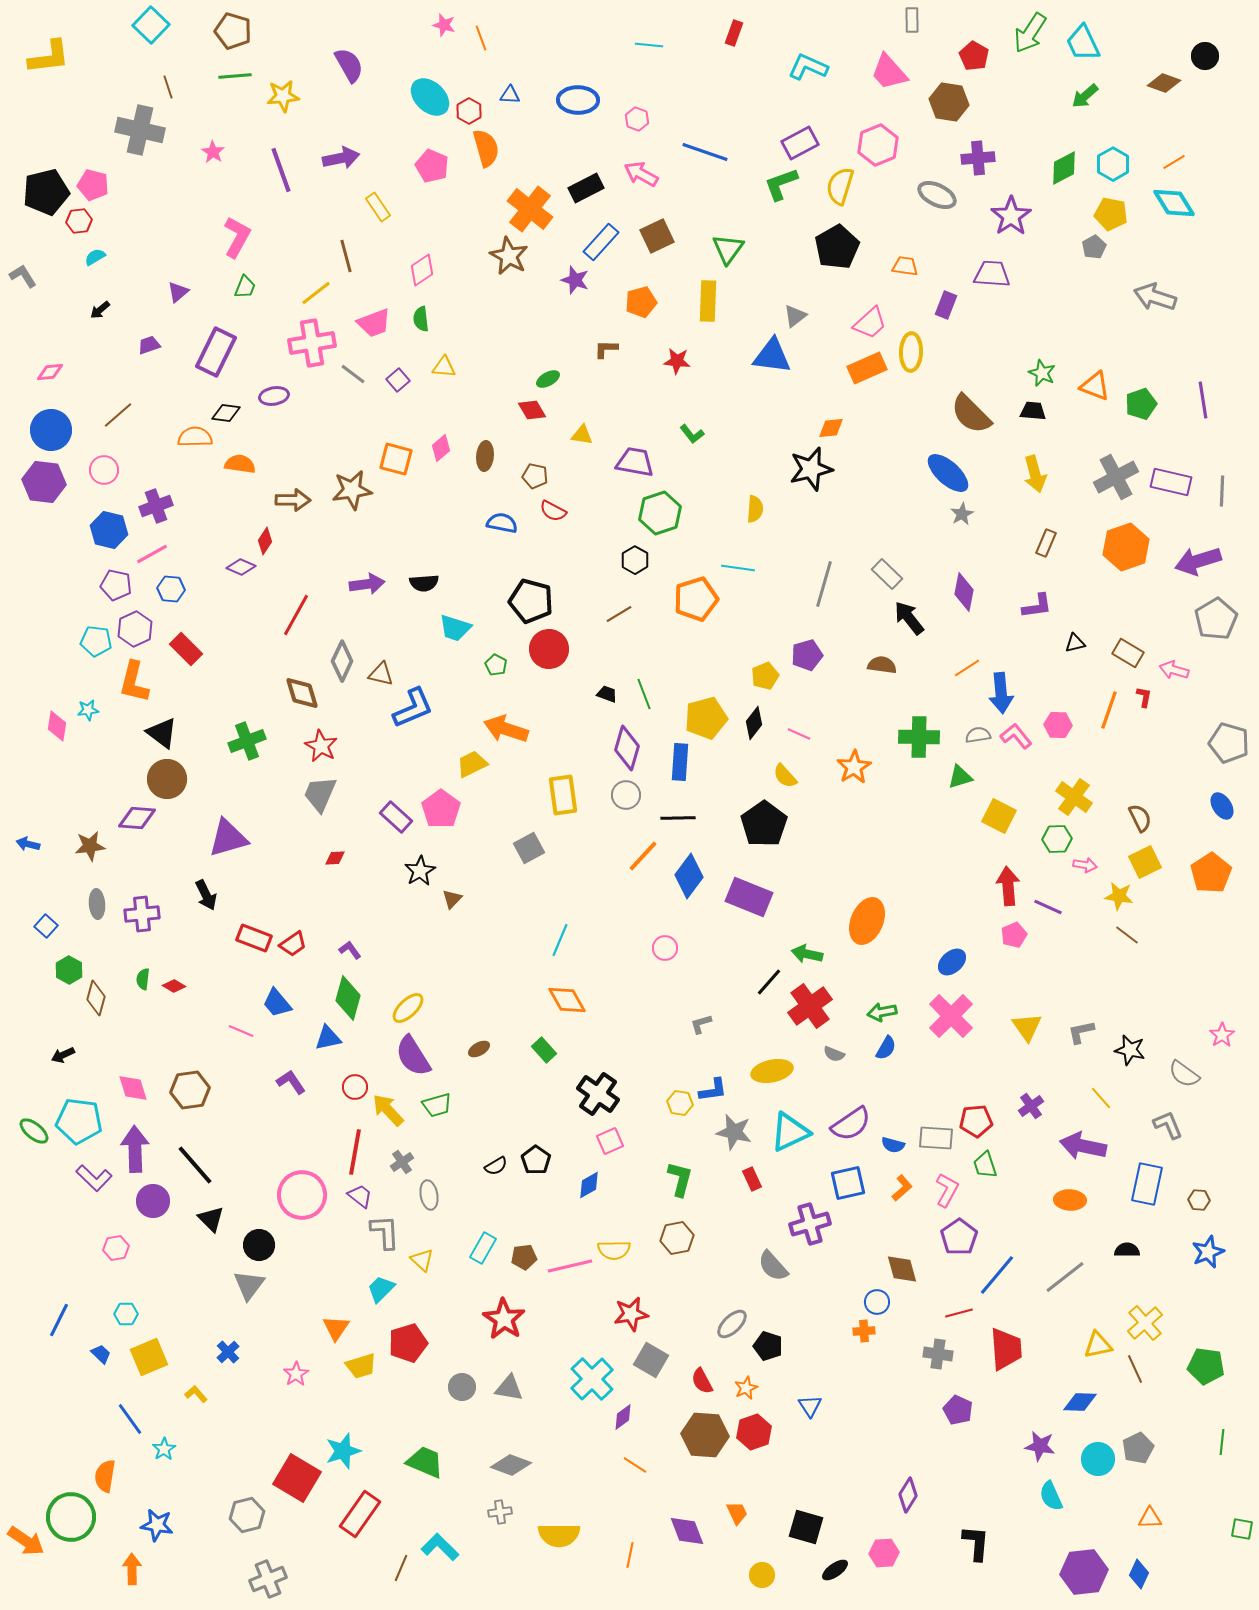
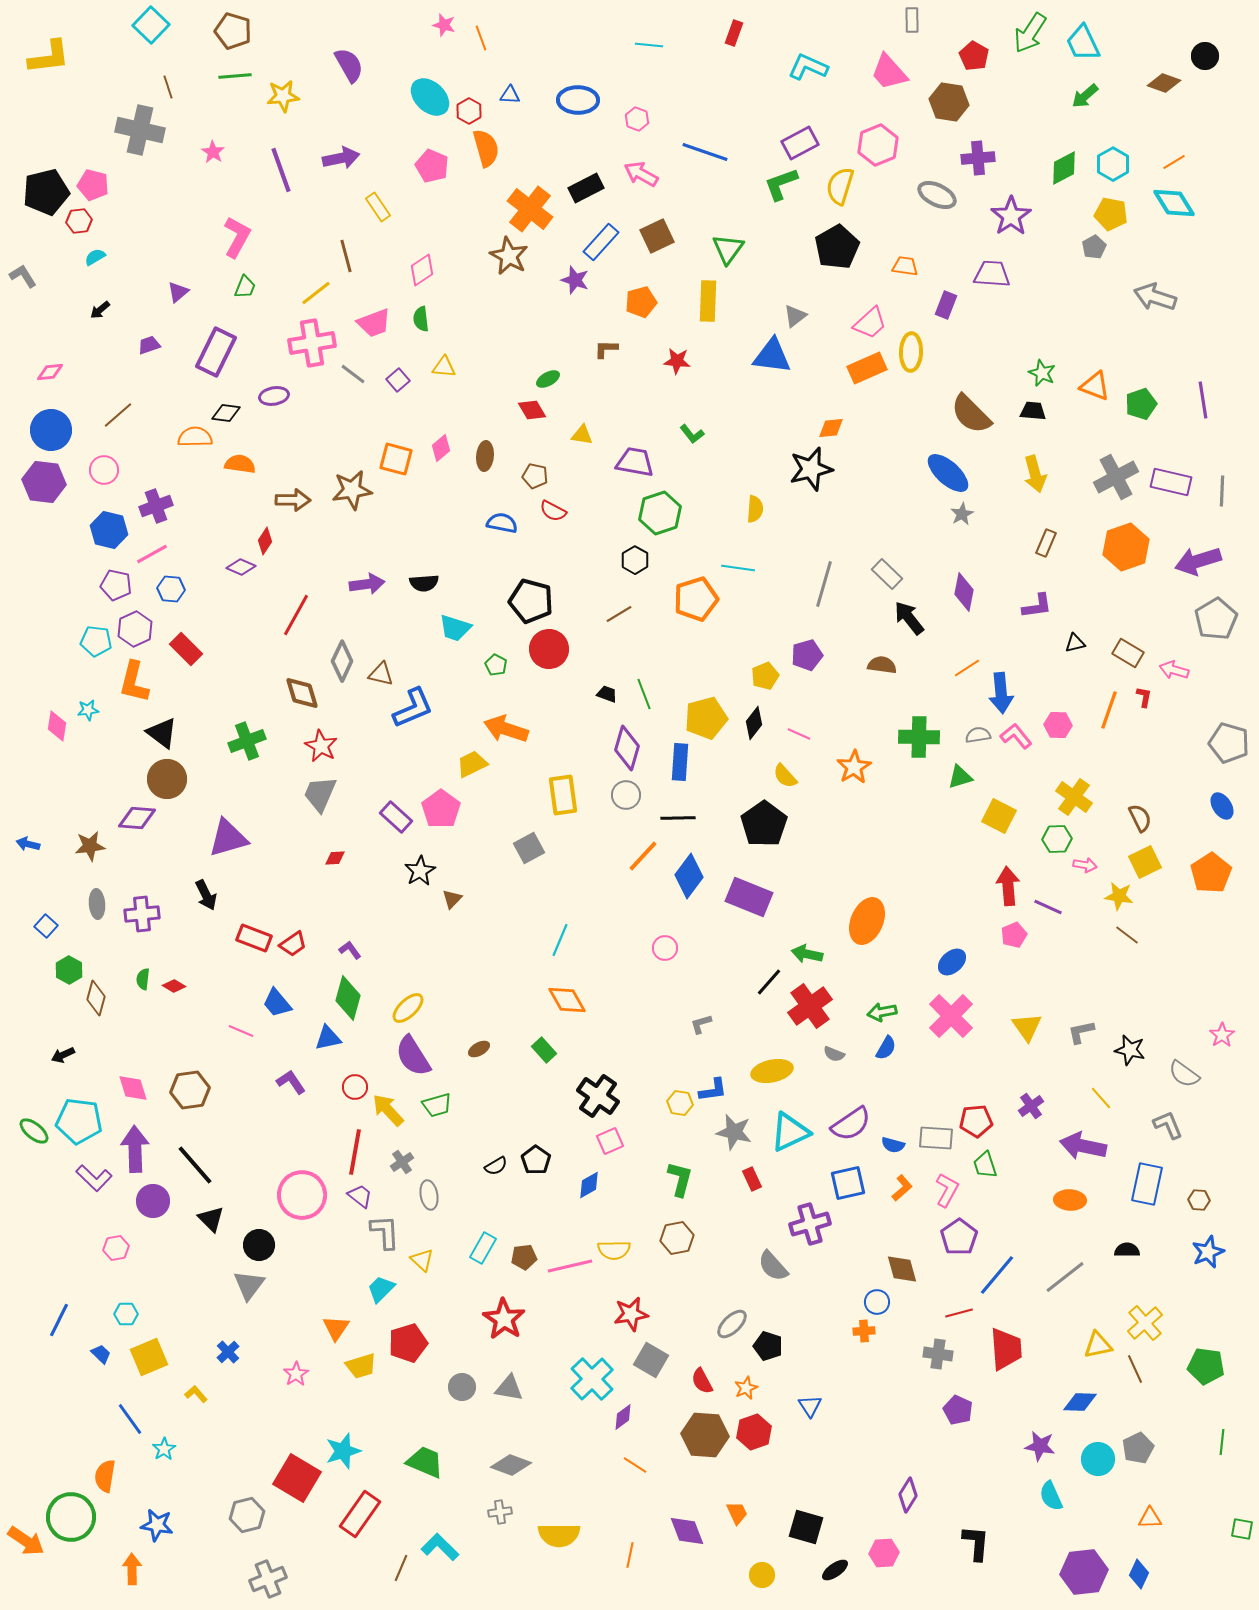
black cross at (598, 1094): moved 2 px down
